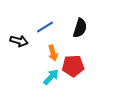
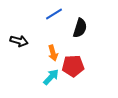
blue line: moved 9 px right, 13 px up
